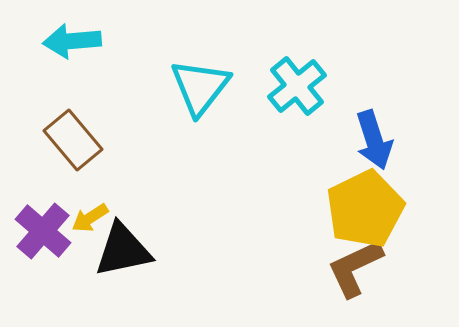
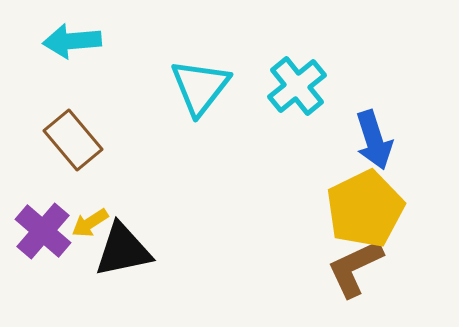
yellow arrow: moved 5 px down
